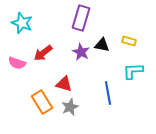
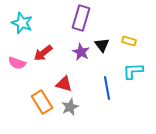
black triangle: rotated 42 degrees clockwise
blue line: moved 1 px left, 5 px up
